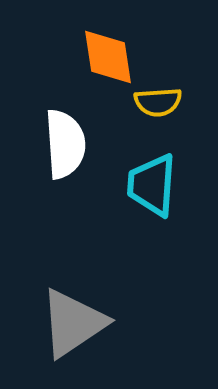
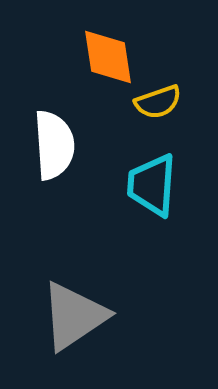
yellow semicircle: rotated 15 degrees counterclockwise
white semicircle: moved 11 px left, 1 px down
gray triangle: moved 1 px right, 7 px up
